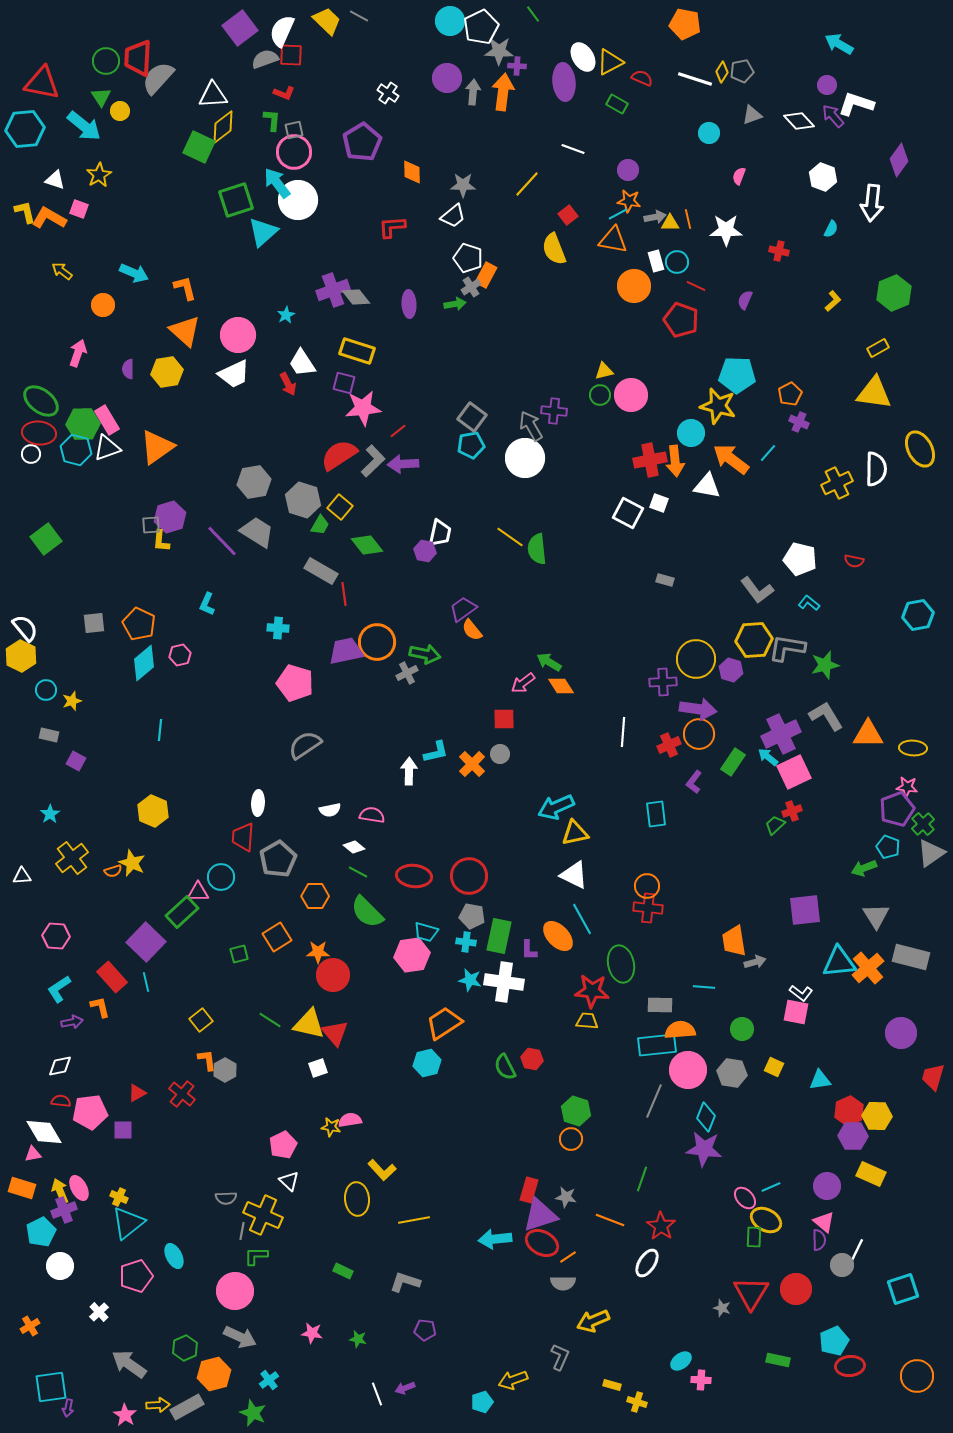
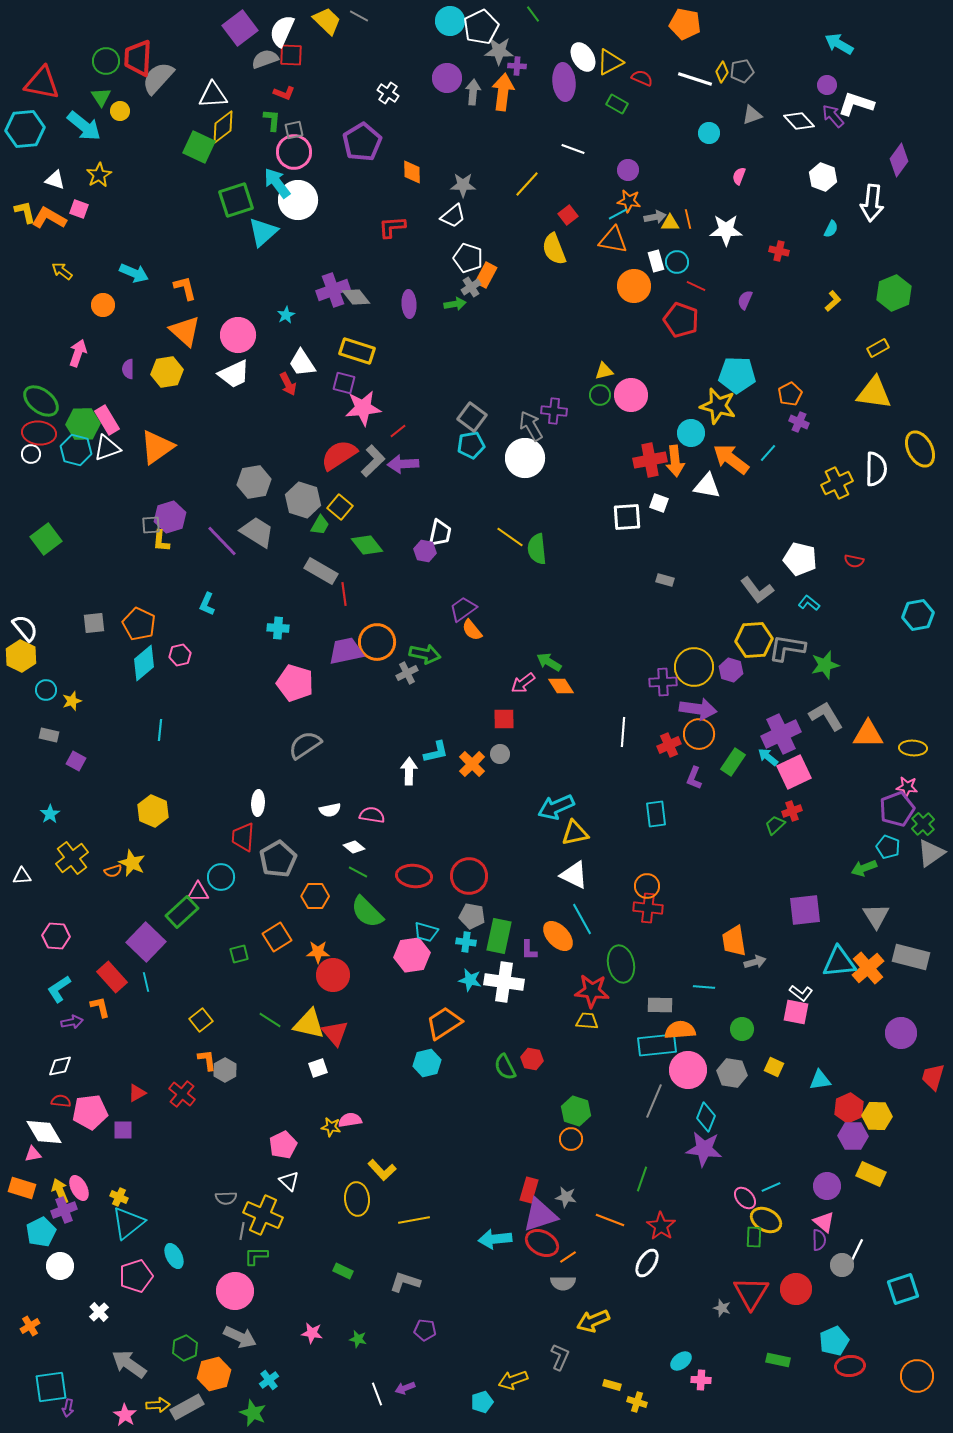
white square at (628, 513): moved 1 px left, 4 px down; rotated 32 degrees counterclockwise
yellow circle at (696, 659): moved 2 px left, 8 px down
purple L-shape at (694, 782): moved 4 px up; rotated 15 degrees counterclockwise
red hexagon at (849, 1111): moved 3 px up
